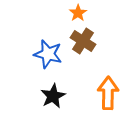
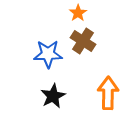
blue star: rotated 16 degrees counterclockwise
